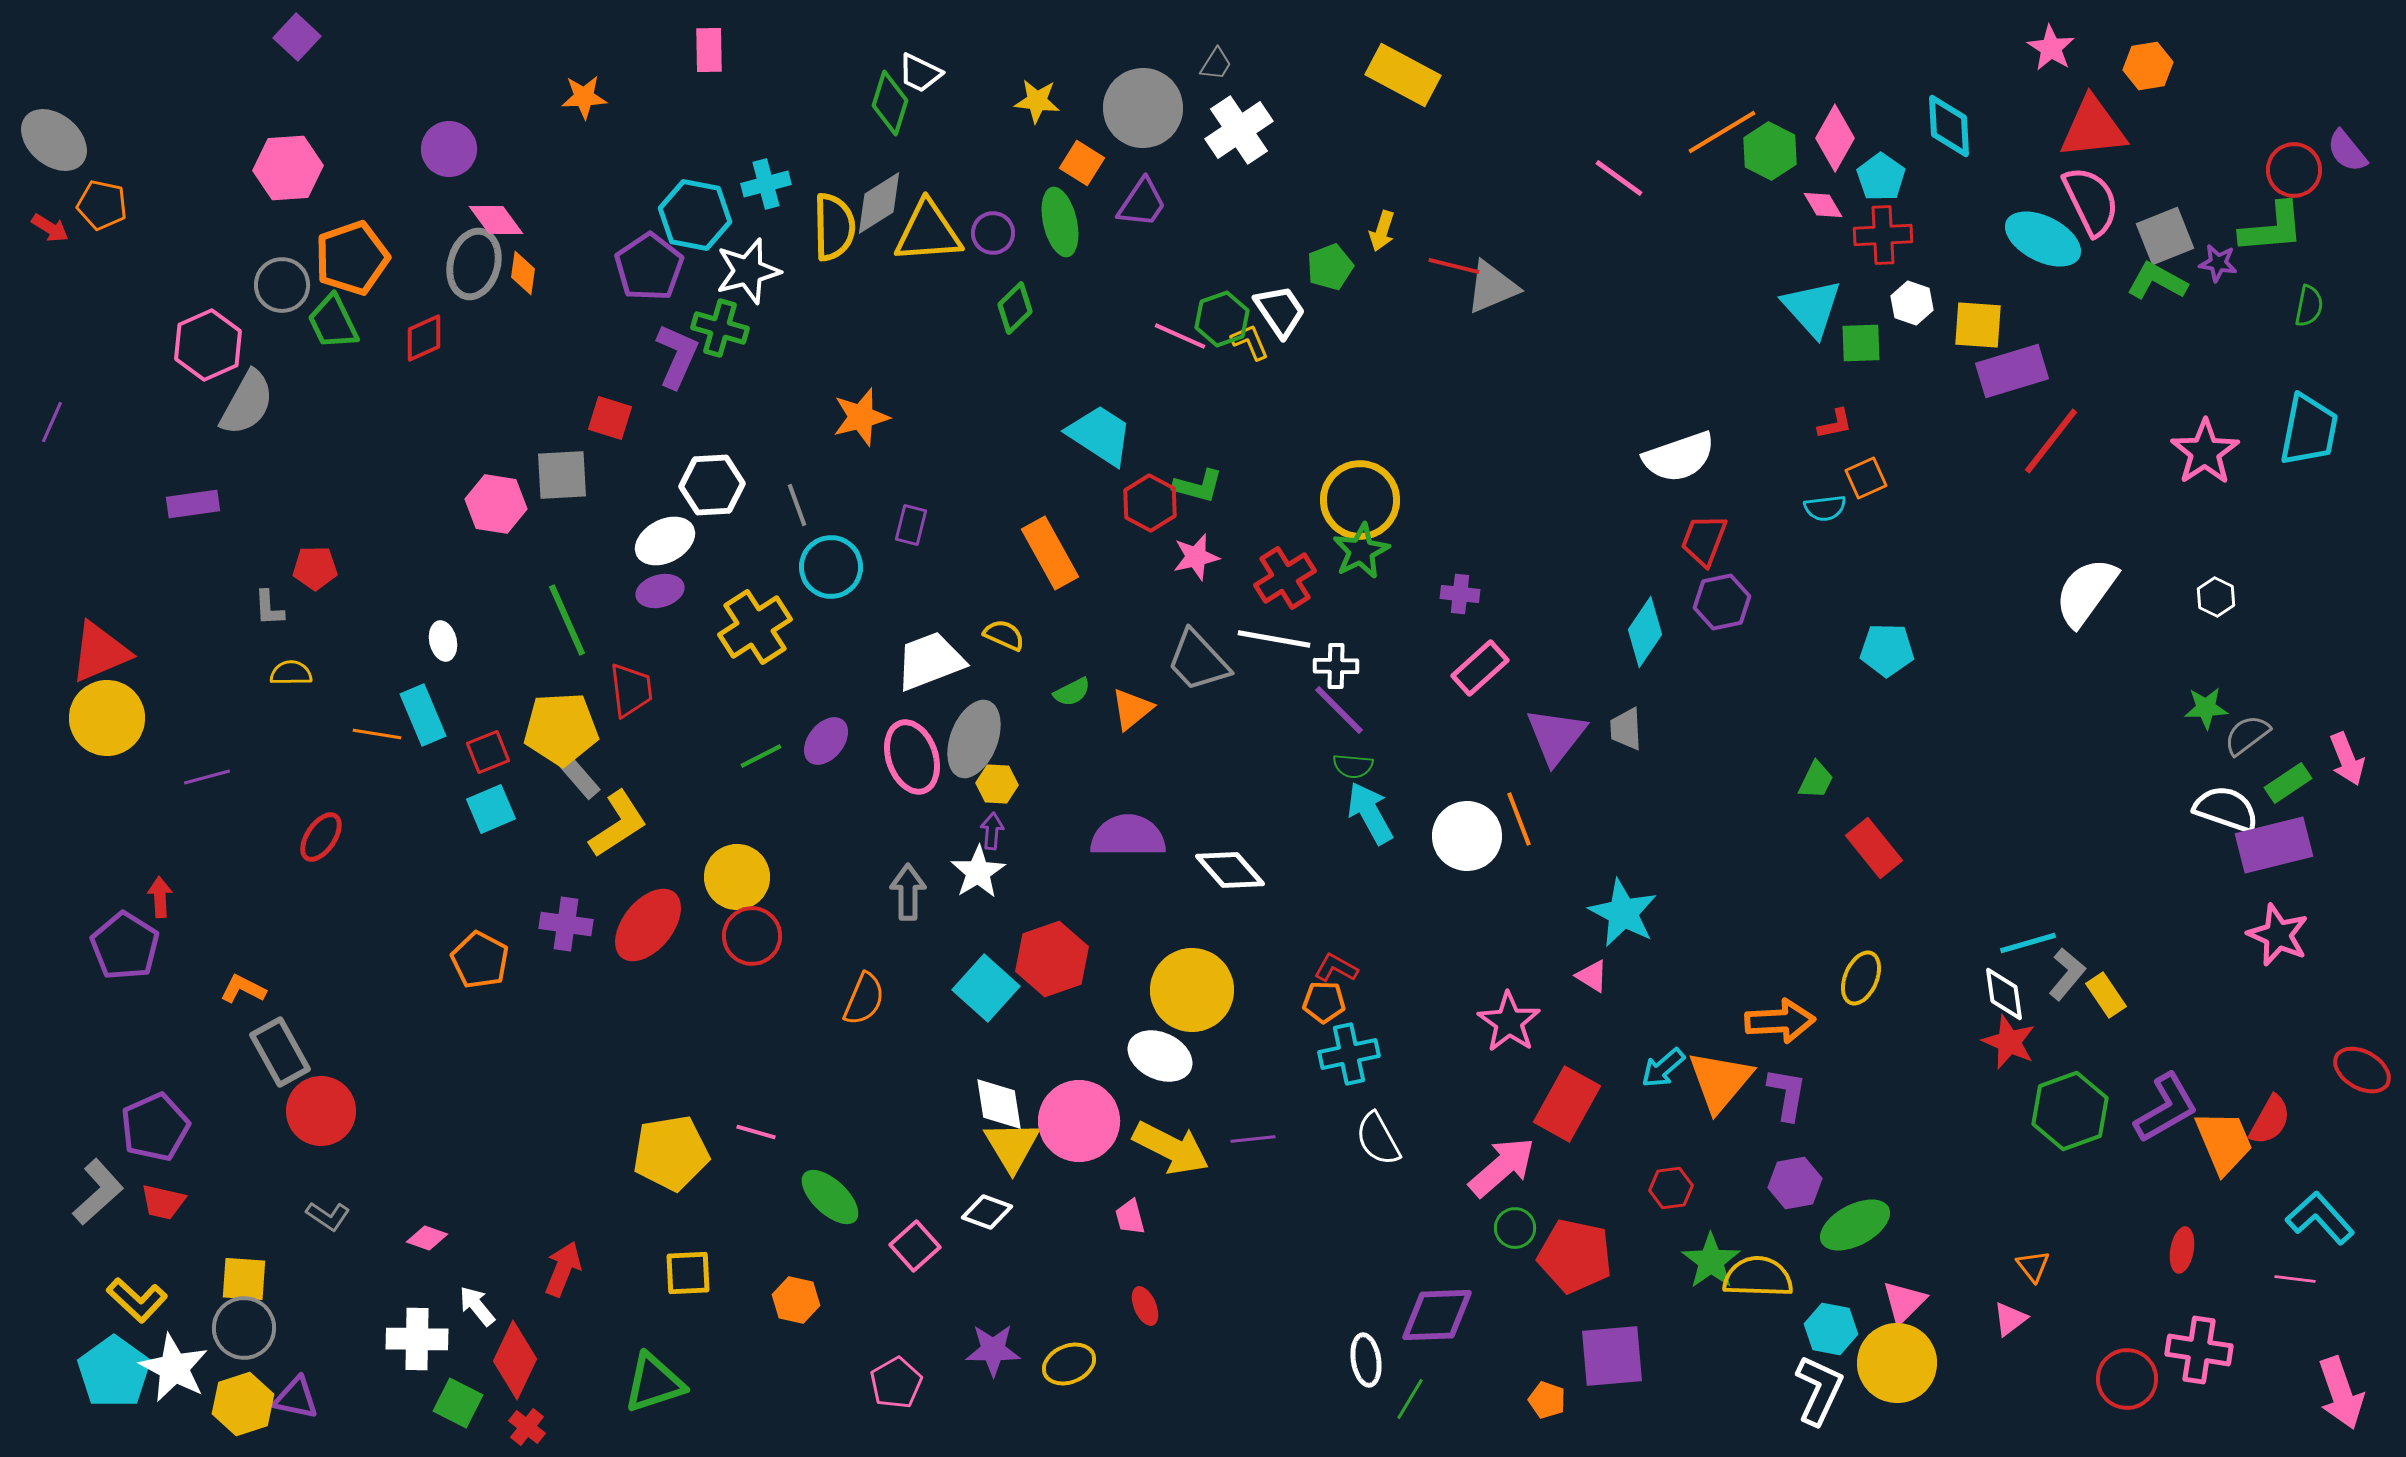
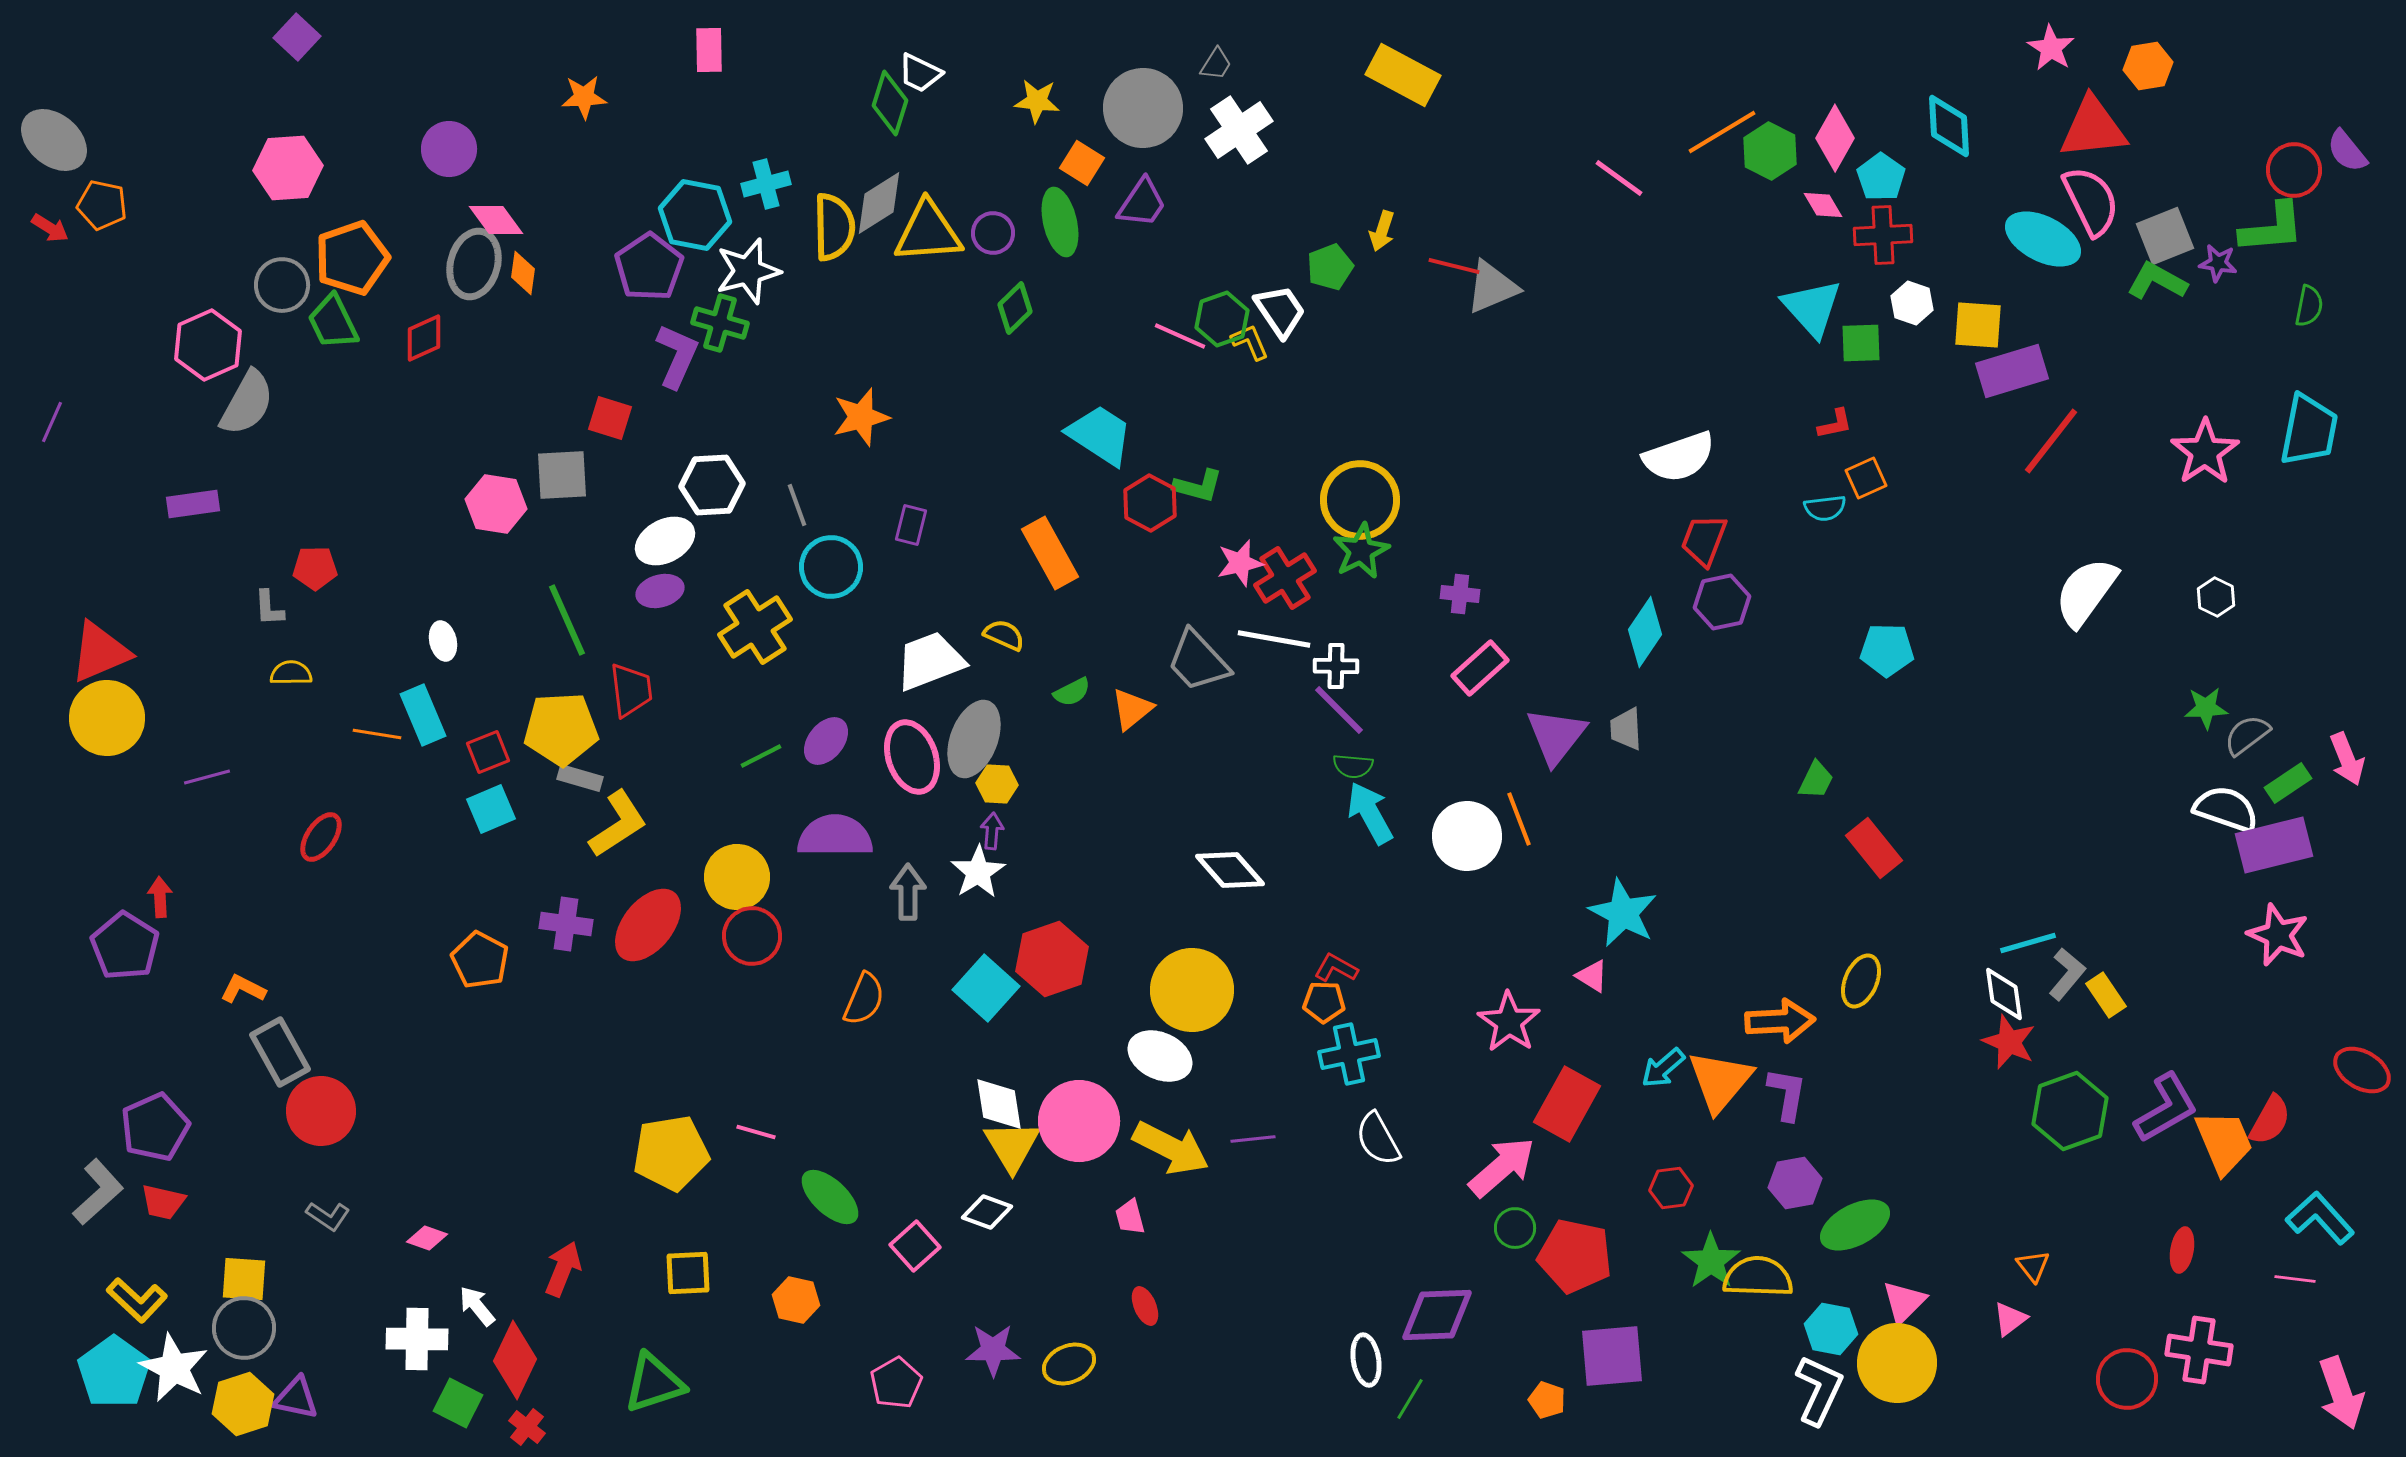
green cross at (720, 328): moved 5 px up
pink star at (1196, 557): moved 44 px right, 6 px down
gray rectangle at (580, 778): rotated 33 degrees counterclockwise
purple semicircle at (1128, 836): moved 293 px left
yellow ellipse at (1861, 978): moved 3 px down
